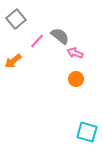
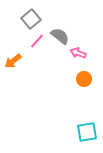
gray square: moved 15 px right
pink arrow: moved 3 px right
orange circle: moved 8 px right
cyan square: rotated 25 degrees counterclockwise
